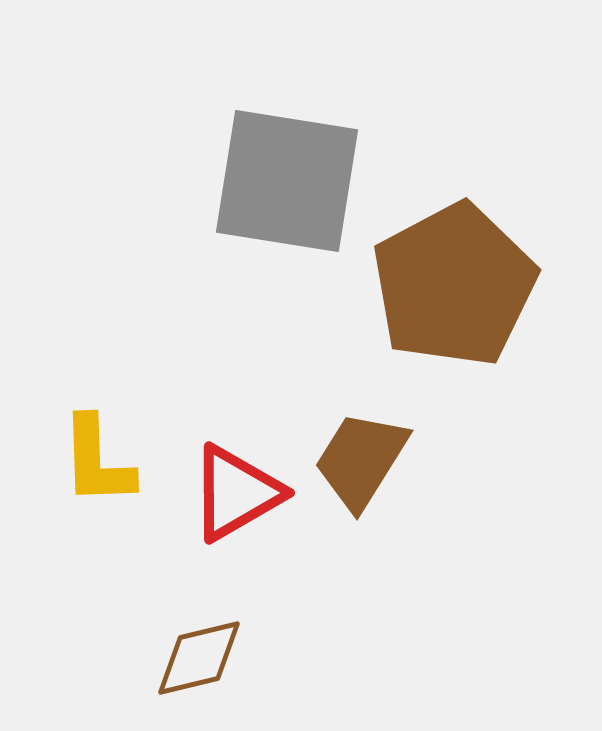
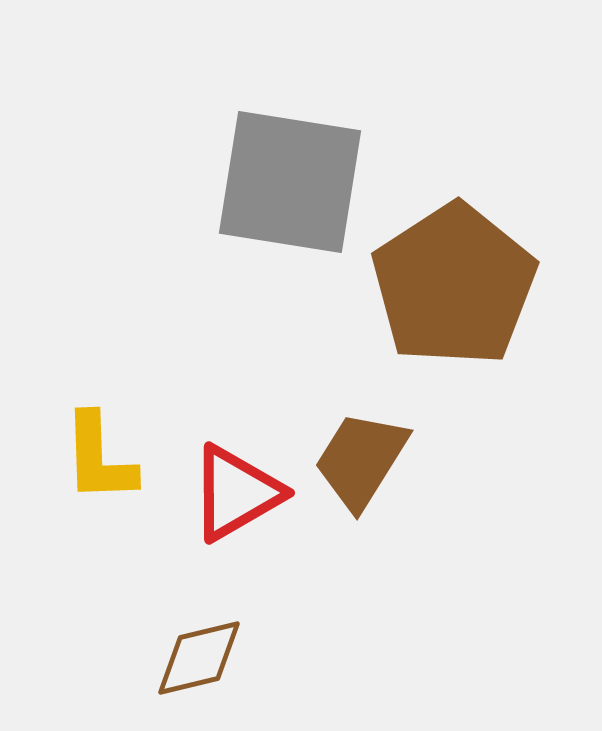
gray square: moved 3 px right, 1 px down
brown pentagon: rotated 5 degrees counterclockwise
yellow L-shape: moved 2 px right, 3 px up
